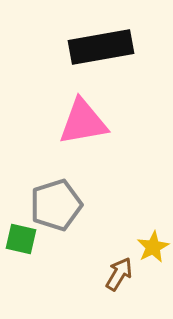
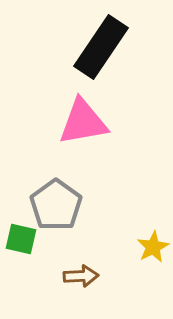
black rectangle: rotated 46 degrees counterclockwise
gray pentagon: rotated 18 degrees counterclockwise
brown arrow: moved 38 px left, 2 px down; rotated 56 degrees clockwise
